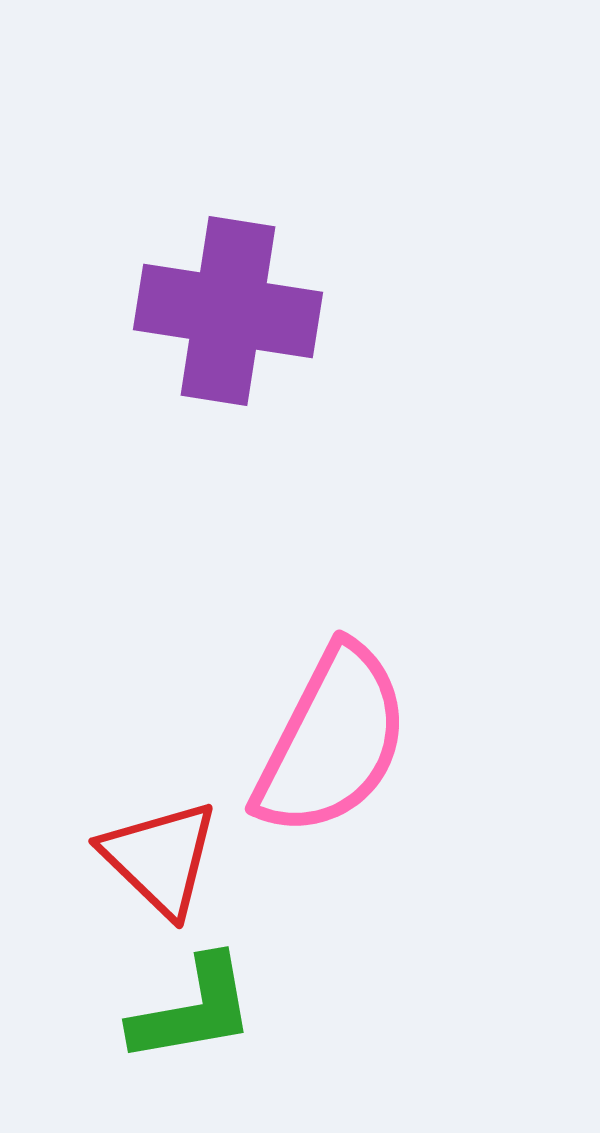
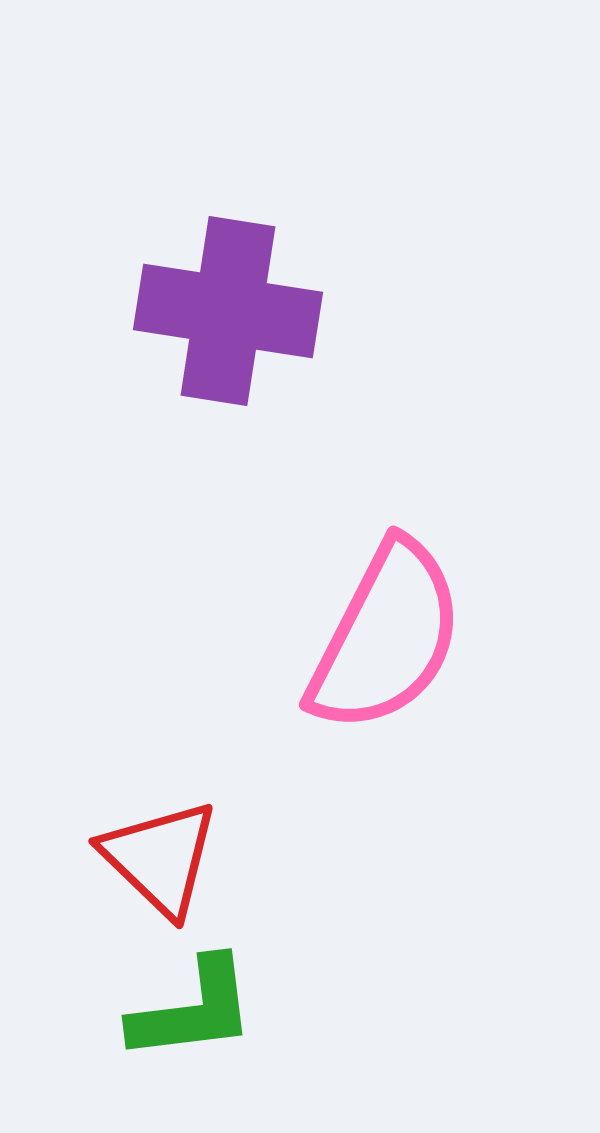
pink semicircle: moved 54 px right, 104 px up
green L-shape: rotated 3 degrees clockwise
